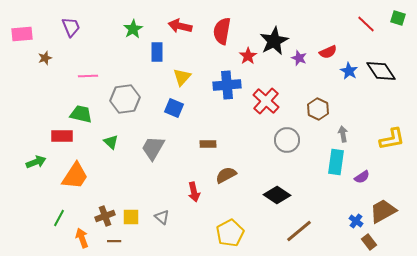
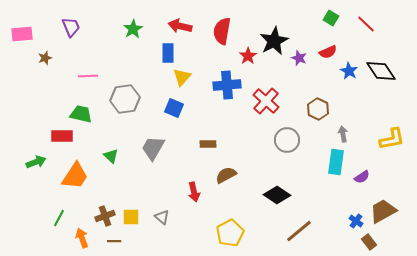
green square at (398, 18): moved 67 px left; rotated 14 degrees clockwise
blue rectangle at (157, 52): moved 11 px right, 1 px down
green triangle at (111, 142): moved 14 px down
